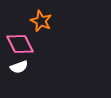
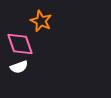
pink diamond: rotated 8 degrees clockwise
